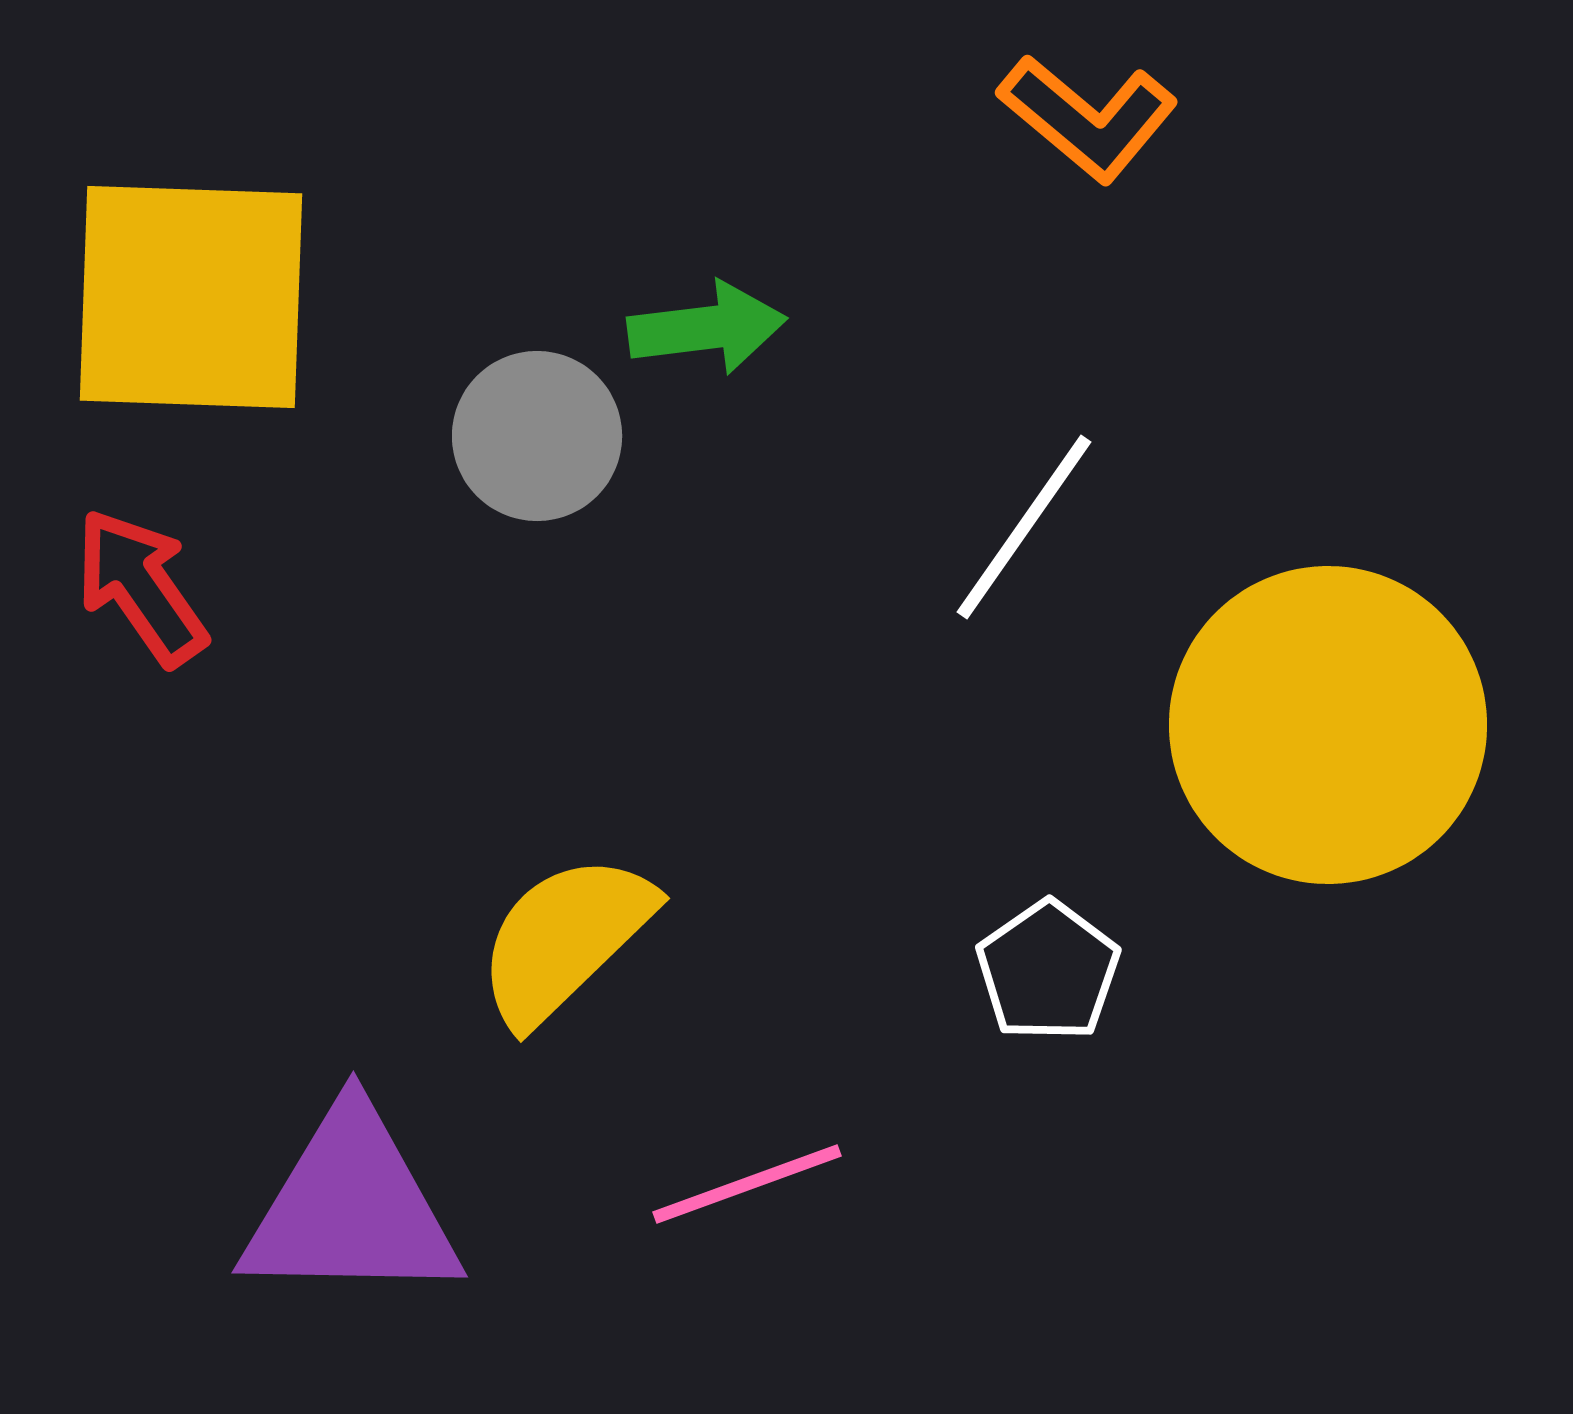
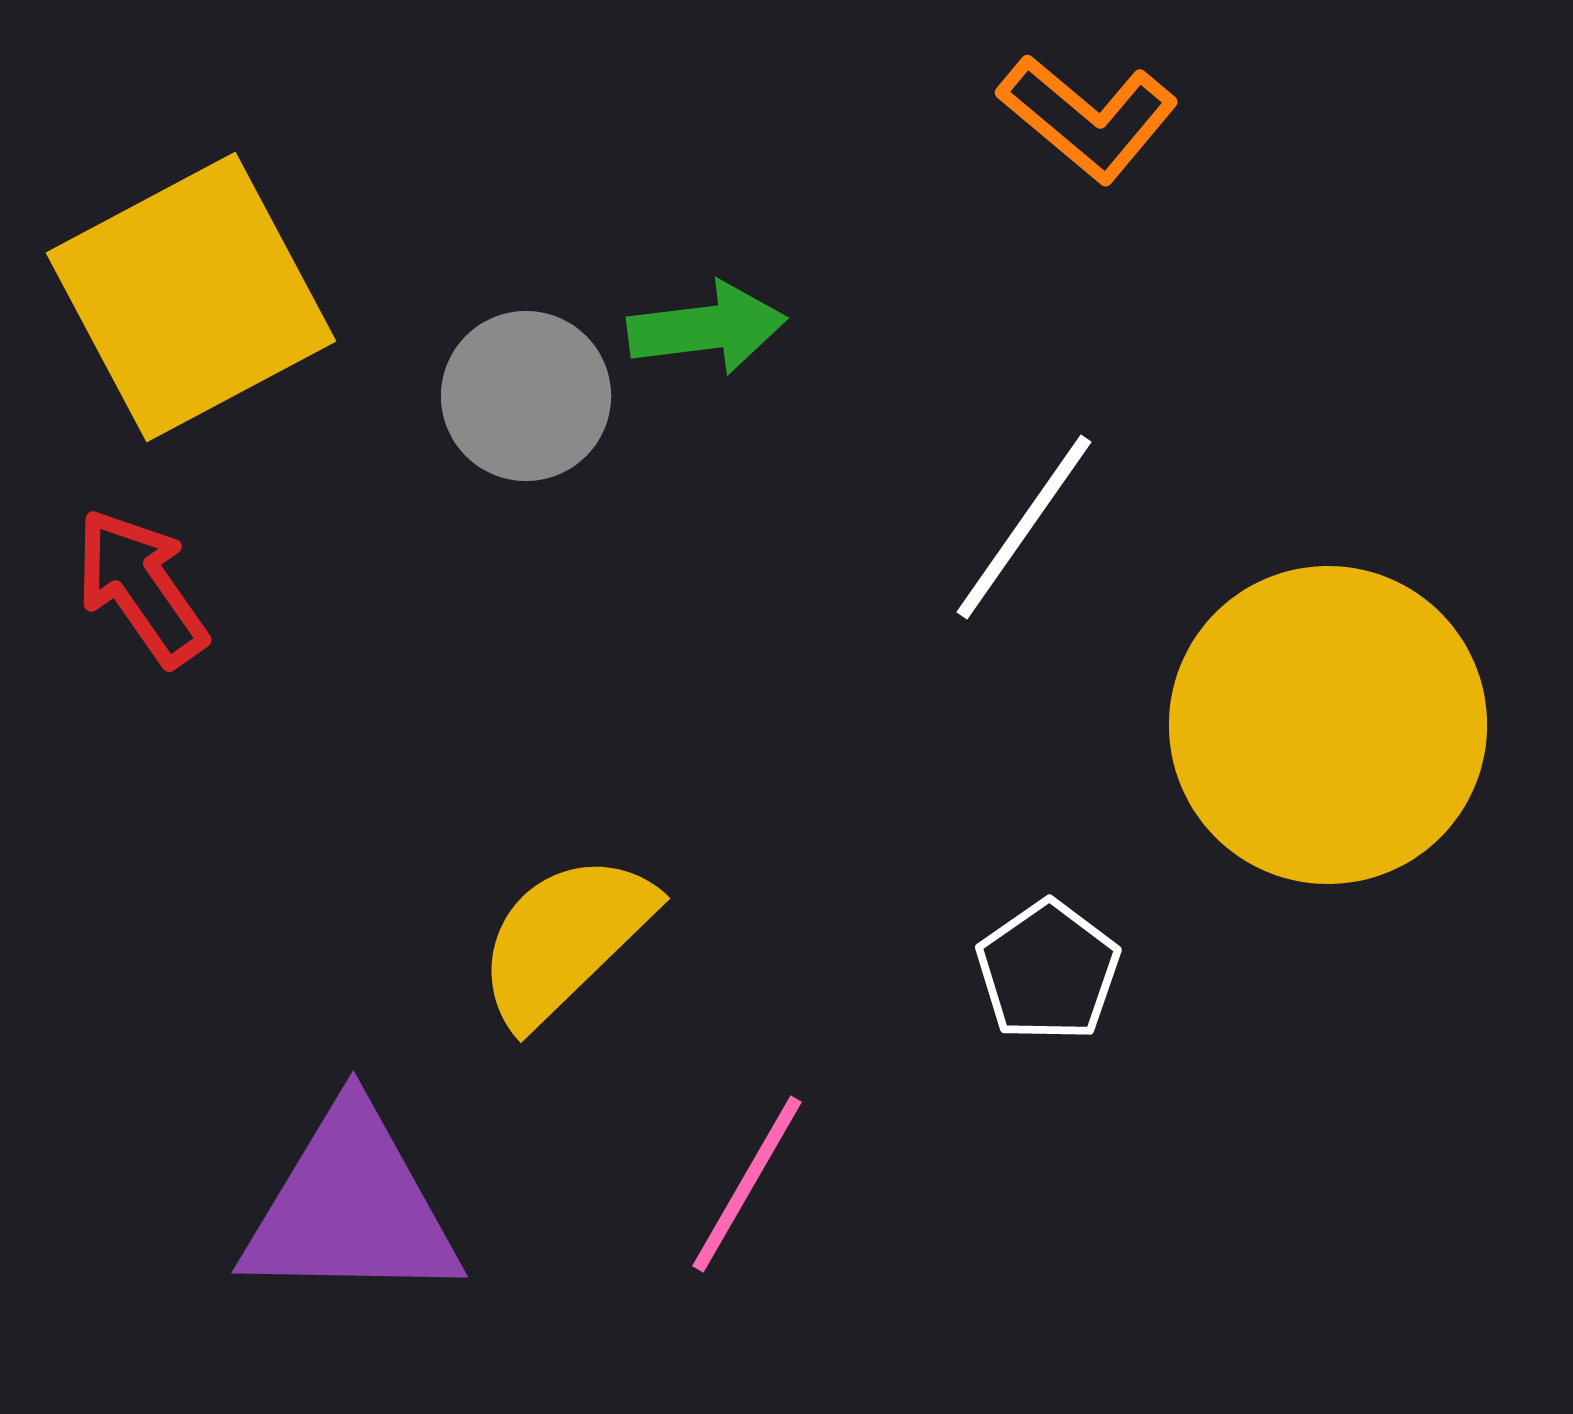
yellow square: rotated 30 degrees counterclockwise
gray circle: moved 11 px left, 40 px up
pink line: rotated 40 degrees counterclockwise
